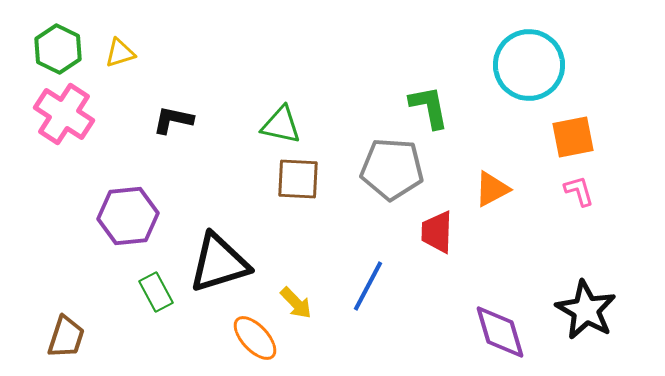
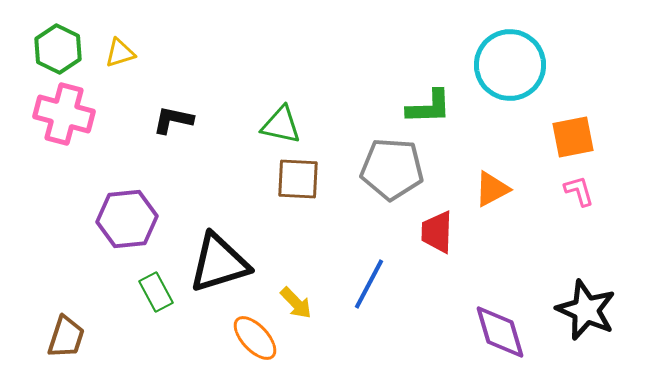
cyan circle: moved 19 px left
green L-shape: rotated 99 degrees clockwise
pink cross: rotated 18 degrees counterclockwise
purple hexagon: moved 1 px left, 3 px down
blue line: moved 1 px right, 2 px up
black star: rotated 6 degrees counterclockwise
